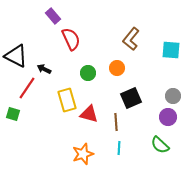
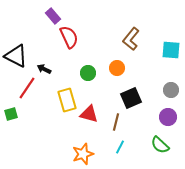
red semicircle: moved 2 px left, 2 px up
gray circle: moved 2 px left, 6 px up
green square: moved 2 px left; rotated 32 degrees counterclockwise
brown line: rotated 18 degrees clockwise
cyan line: moved 1 px right, 1 px up; rotated 24 degrees clockwise
